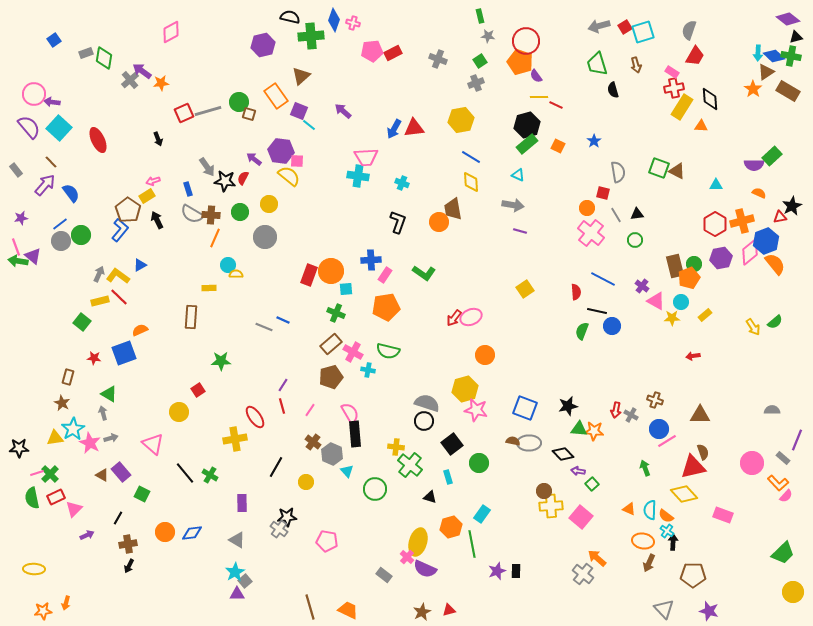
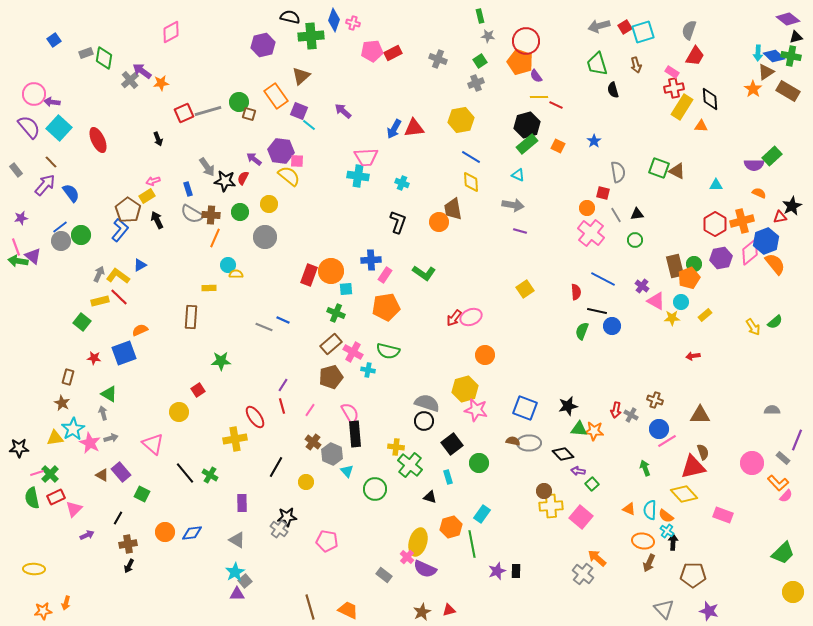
blue line at (60, 224): moved 3 px down
